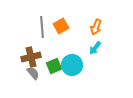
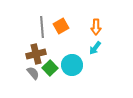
orange arrow: rotated 21 degrees counterclockwise
brown cross: moved 5 px right, 3 px up
green square: moved 4 px left, 2 px down; rotated 21 degrees counterclockwise
